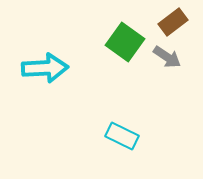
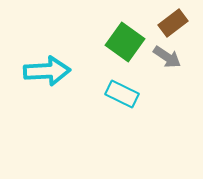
brown rectangle: moved 1 px down
cyan arrow: moved 2 px right, 3 px down
cyan rectangle: moved 42 px up
